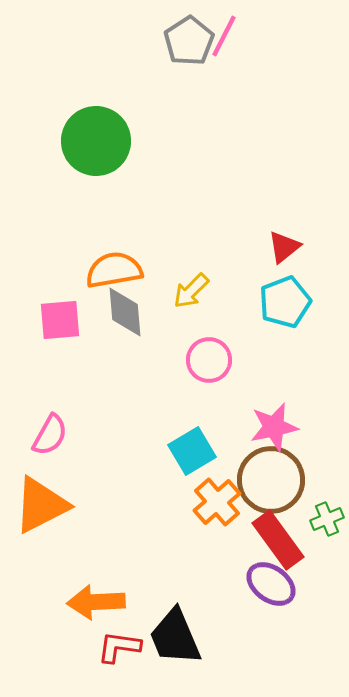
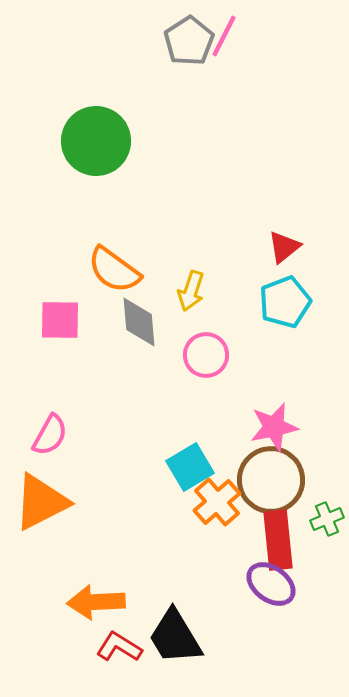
orange semicircle: rotated 134 degrees counterclockwise
yellow arrow: rotated 27 degrees counterclockwise
gray diamond: moved 14 px right, 10 px down
pink square: rotated 6 degrees clockwise
pink circle: moved 3 px left, 5 px up
cyan square: moved 2 px left, 16 px down
orange triangle: moved 3 px up
red rectangle: rotated 30 degrees clockwise
black trapezoid: rotated 8 degrees counterclockwise
red L-shape: rotated 24 degrees clockwise
